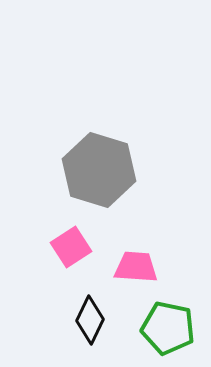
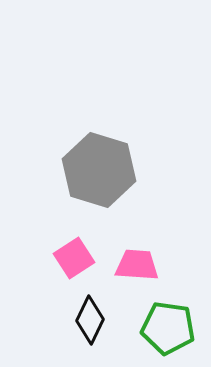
pink square: moved 3 px right, 11 px down
pink trapezoid: moved 1 px right, 2 px up
green pentagon: rotated 4 degrees counterclockwise
